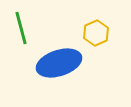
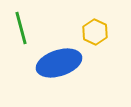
yellow hexagon: moved 1 px left, 1 px up; rotated 10 degrees counterclockwise
